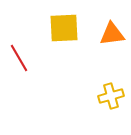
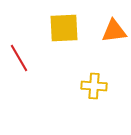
orange triangle: moved 2 px right, 3 px up
yellow cross: moved 17 px left, 10 px up; rotated 20 degrees clockwise
